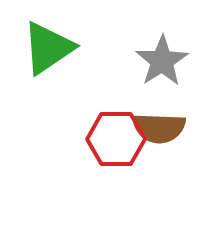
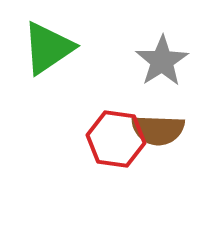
brown semicircle: moved 1 px left, 2 px down
red hexagon: rotated 8 degrees clockwise
